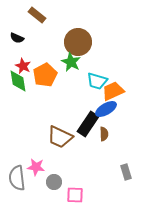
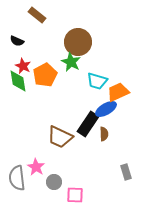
black semicircle: moved 3 px down
orange trapezoid: moved 5 px right, 1 px down
pink star: rotated 24 degrees clockwise
